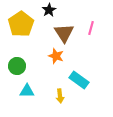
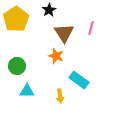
yellow pentagon: moved 5 px left, 5 px up
